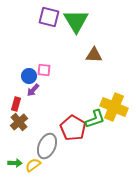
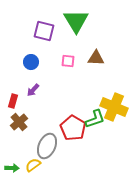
purple square: moved 5 px left, 14 px down
brown triangle: moved 2 px right, 3 px down
pink square: moved 24 px right, 9 px up
blue circle: moved 2 px right, 14 px up
red rectangle: moved 3 px left, 3 px up
green arrow: moved 3 px left, 5 px down
